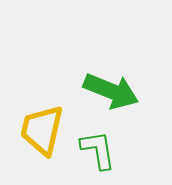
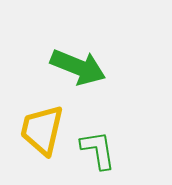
green arrow: moved 33 px left, 24 px up
